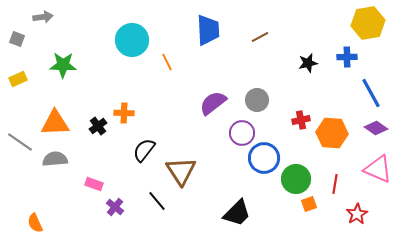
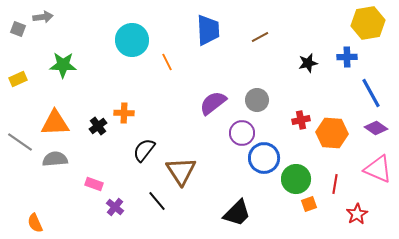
gray square: moved 1 px right, 10 px up
